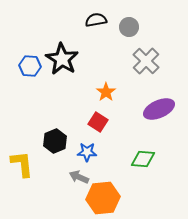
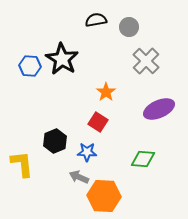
orange hexagon: moved 1 px right, 2 px up; rotated 8 degrees clockwise
